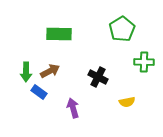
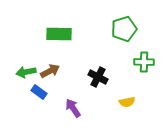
green pentagon: moved 2 px right; rotated 15 degrees clockwise
green arrow: rotated 78 degrees clockwise
purple arrow: rotated 18 degrees counterclockwise
